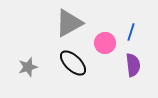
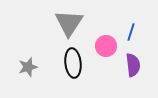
gray triangle: rotated 28 degrees counterclockwise
pink circle: moved 1 px right, 3 px down
black ellipse: rotated 40 degrees clockwise
